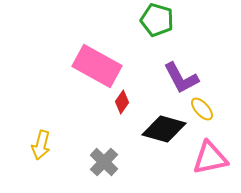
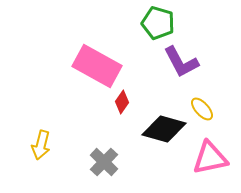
green pentagon: moved 1 px right, 3 px down
purple L-shape: moved 16 px up
